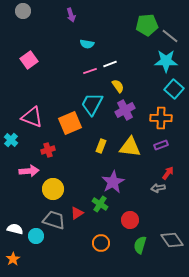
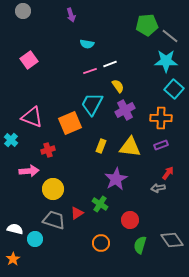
purple star: moved 3 px right, 3 px up
cyan circle: moved 1 px left, 3 px down
